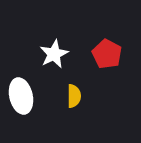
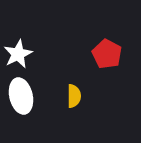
white star: moved 36 px left
